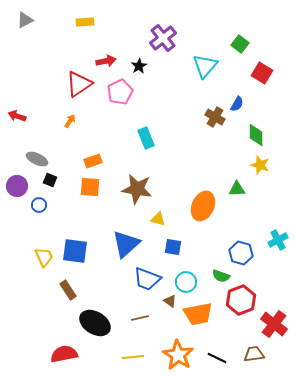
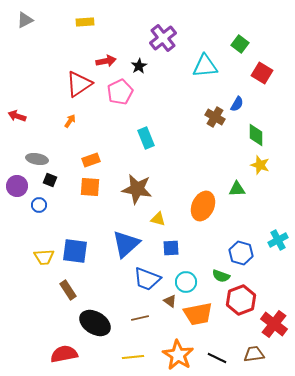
cyan triangle at (205, 66): rotated 44 degrees clockwise
gray ellipse at (37, 159): rotated 15 degrees counterclockwise
orange rectangle at (93, 161): moved 2 px left, 1 px up
blue square at (173, 247): moved 2 px left, 1 px down; rotated 12 degrees counterclockwise
yellow trapezoid at (44, 257): rotated 110 degrees clockwise
